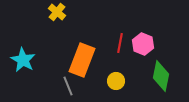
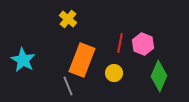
yellow cross: moved 11 px right, 7 px down
green diamond: moved 2 px left; rotated 12 degrees clockwise
yellow circle: moved 2 px left, 8 px up
